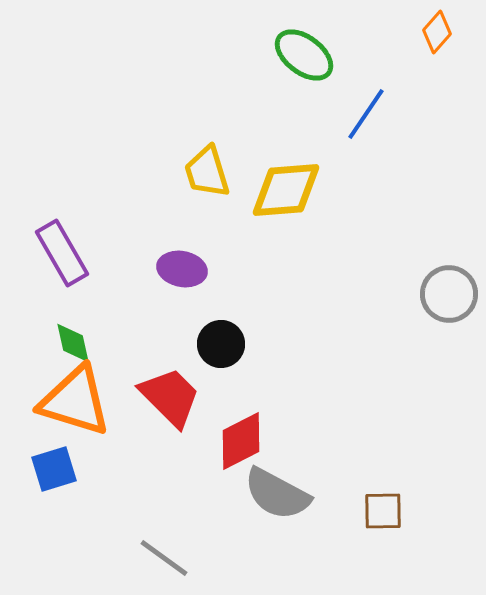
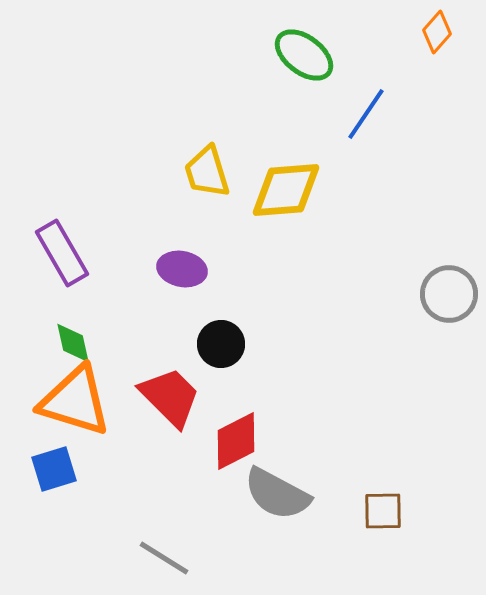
red diamond: moved 5 px left
gray line: rotated 4 degrees counterclockwise
